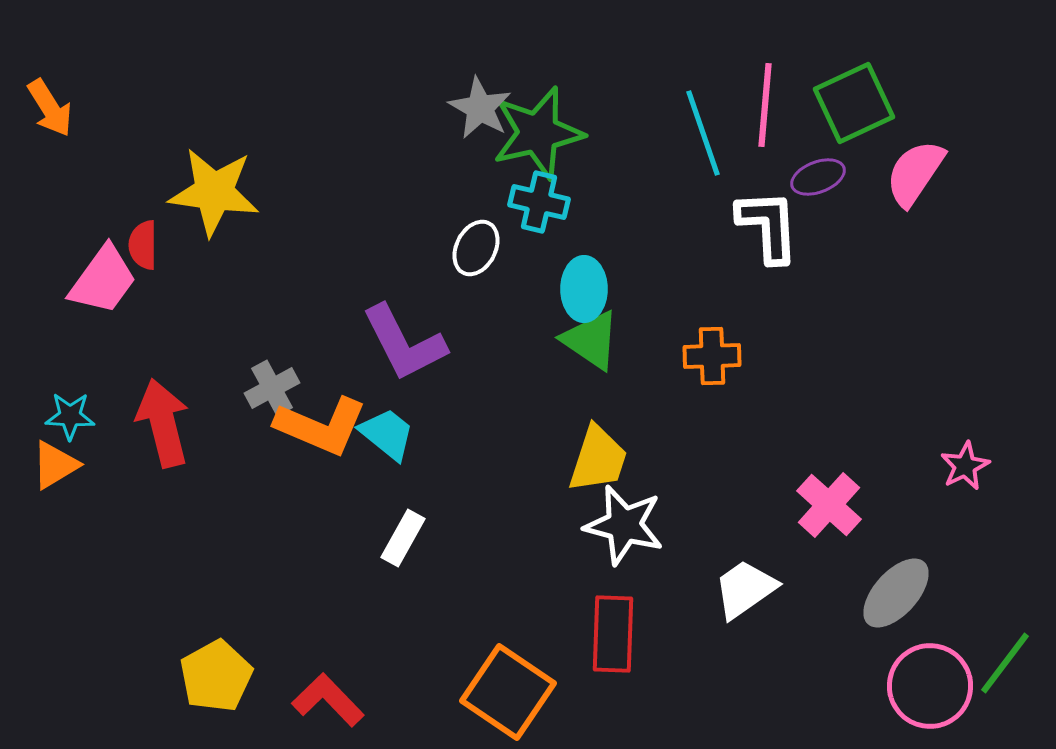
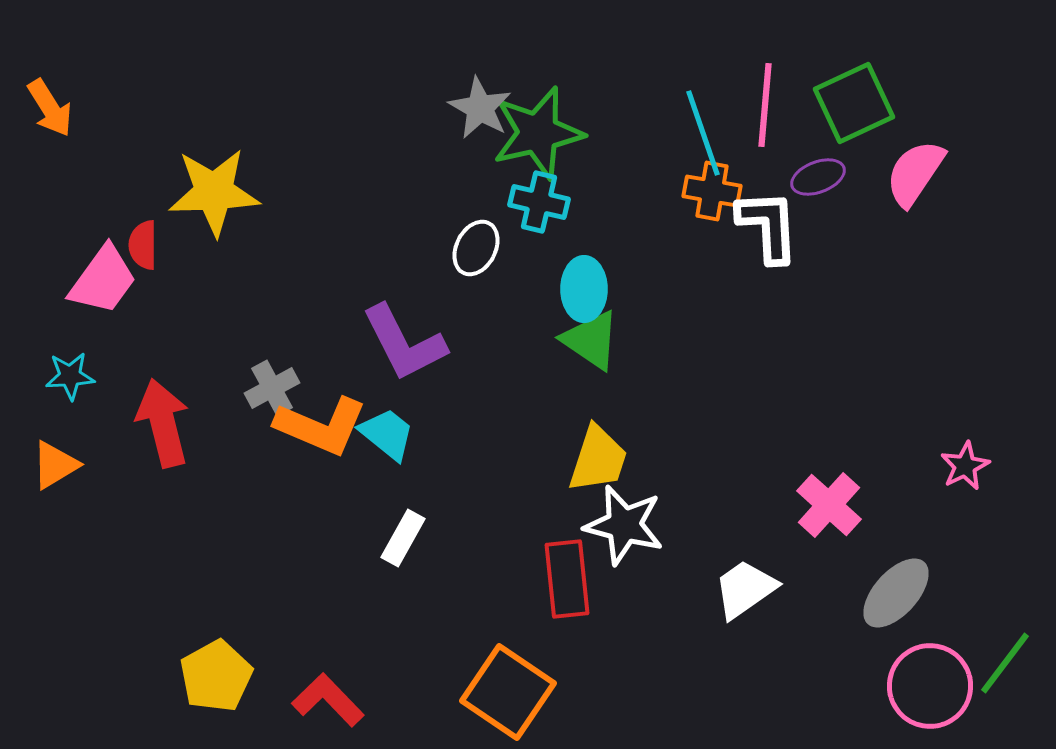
yellow star: rotated 10 degrees counterclockwise
orange cross: moved 165 px up; rotated 12 degrees clockwise
cyan star: moved 40 px up; rotated 6 degrees counterclockwise
red rectangle: moved 46 px left, 55 px up; rotated 8 degrees counterclockwise
